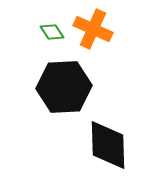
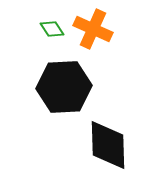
green diamond: moved 3 px up
